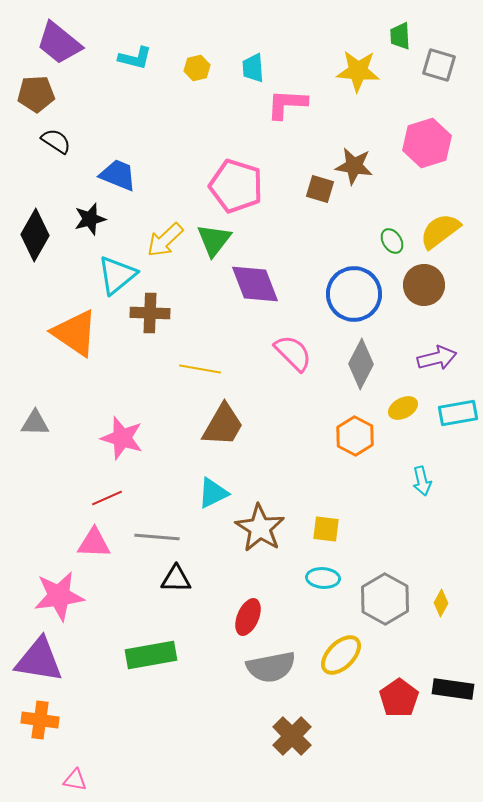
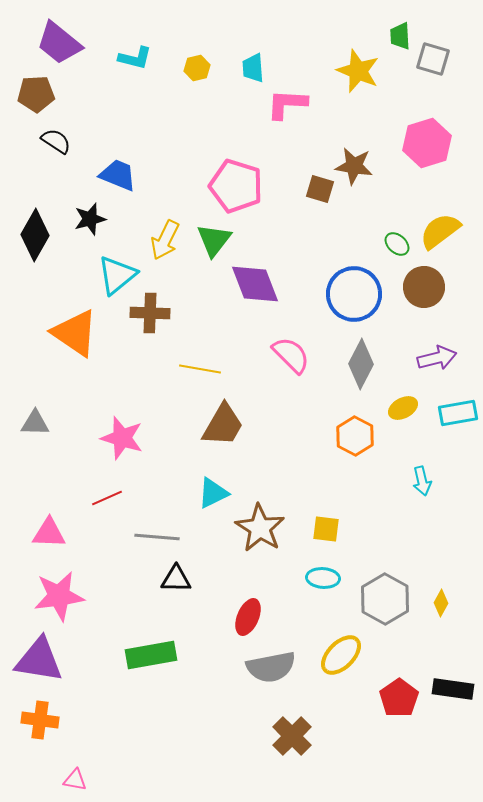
gray square at (439, 65): moved 6 px left, 6 px up
yellow star at (358, 71): rotated 18 degrees clockwise
yellow arrow at (165, 240): rotated 21 degrees counterclockwise
green ellipse at (392, 241): moved 5 px right, 3 px down; rotated 15 degrees counterclockwise
brown circle at (424, 285): moved 2 px down
pink semicircle at (293, 353): moved 2 px left, 2 px down
pink triangle at (94, 543): moved 45 px left, 10 px up
